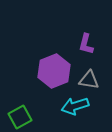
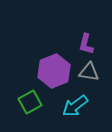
gray triangle: moved 8 px up
cyan arrow: rotated 20 degrees counterclockwise
green square: moved 10 px right, 15 px up
